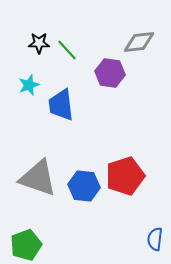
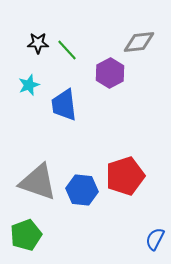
black star: moved 1 px left
purple hexagon: rotated 24 degrees clockwise
blue trapezoid: moved 3 px right
gray triangle: moved 4 px down
blue hexagon: moved 2 px left, 4 px down
blue semicircle: rotated 20 degrees clockwise
green pentagon: moved 10 px up
